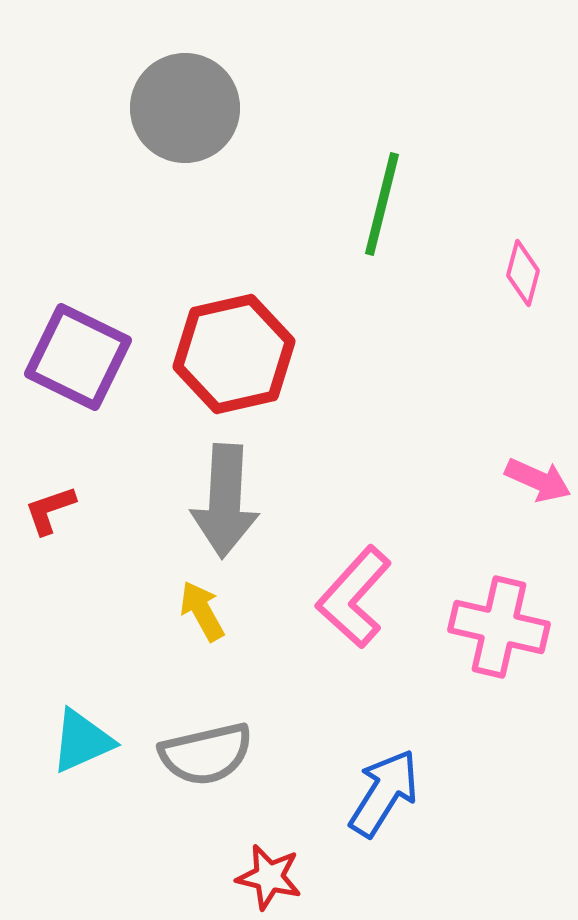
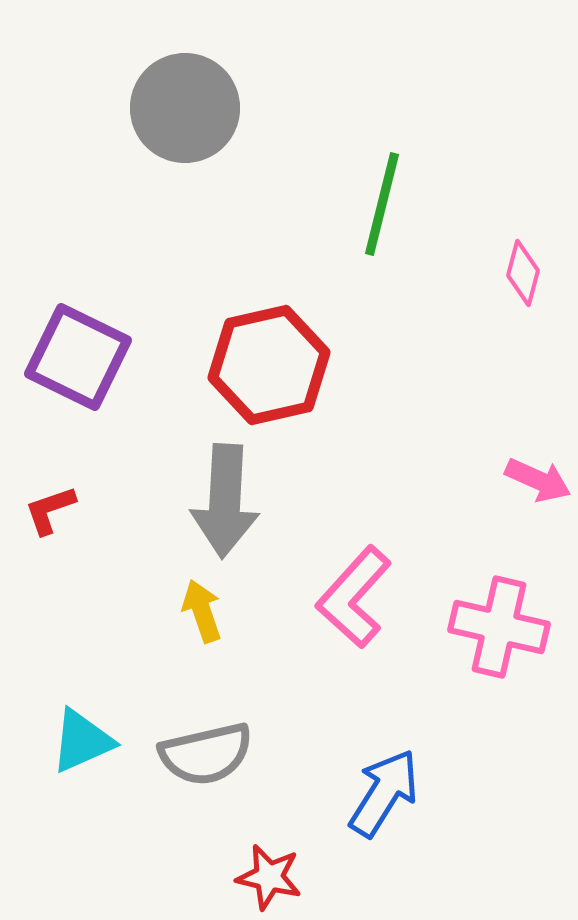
red hexagon: moved 35 px right, 11 px down
yellow arrow: rotated 10 degrees clockwise
